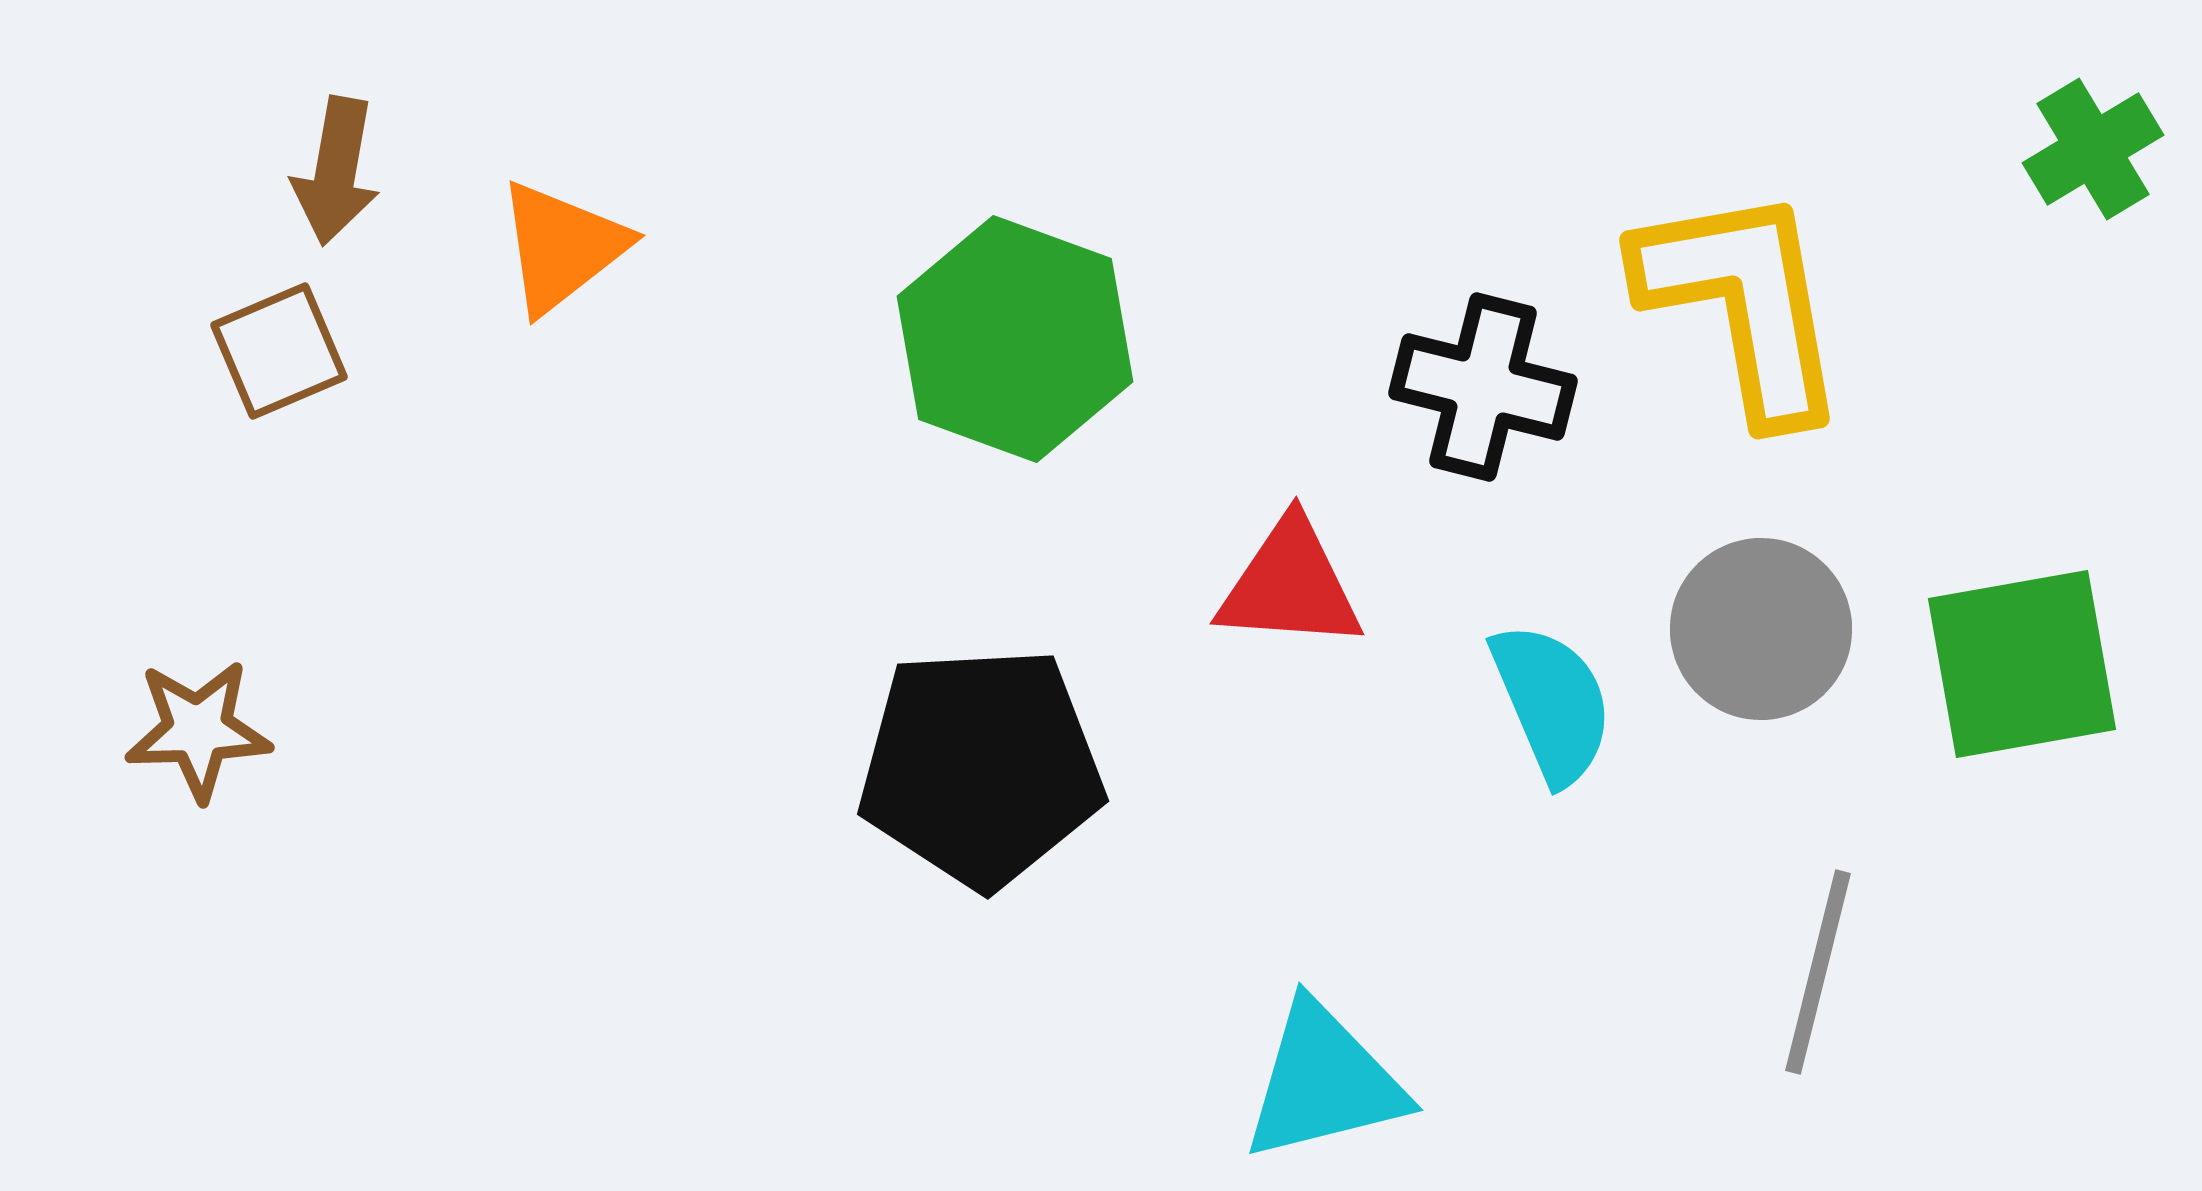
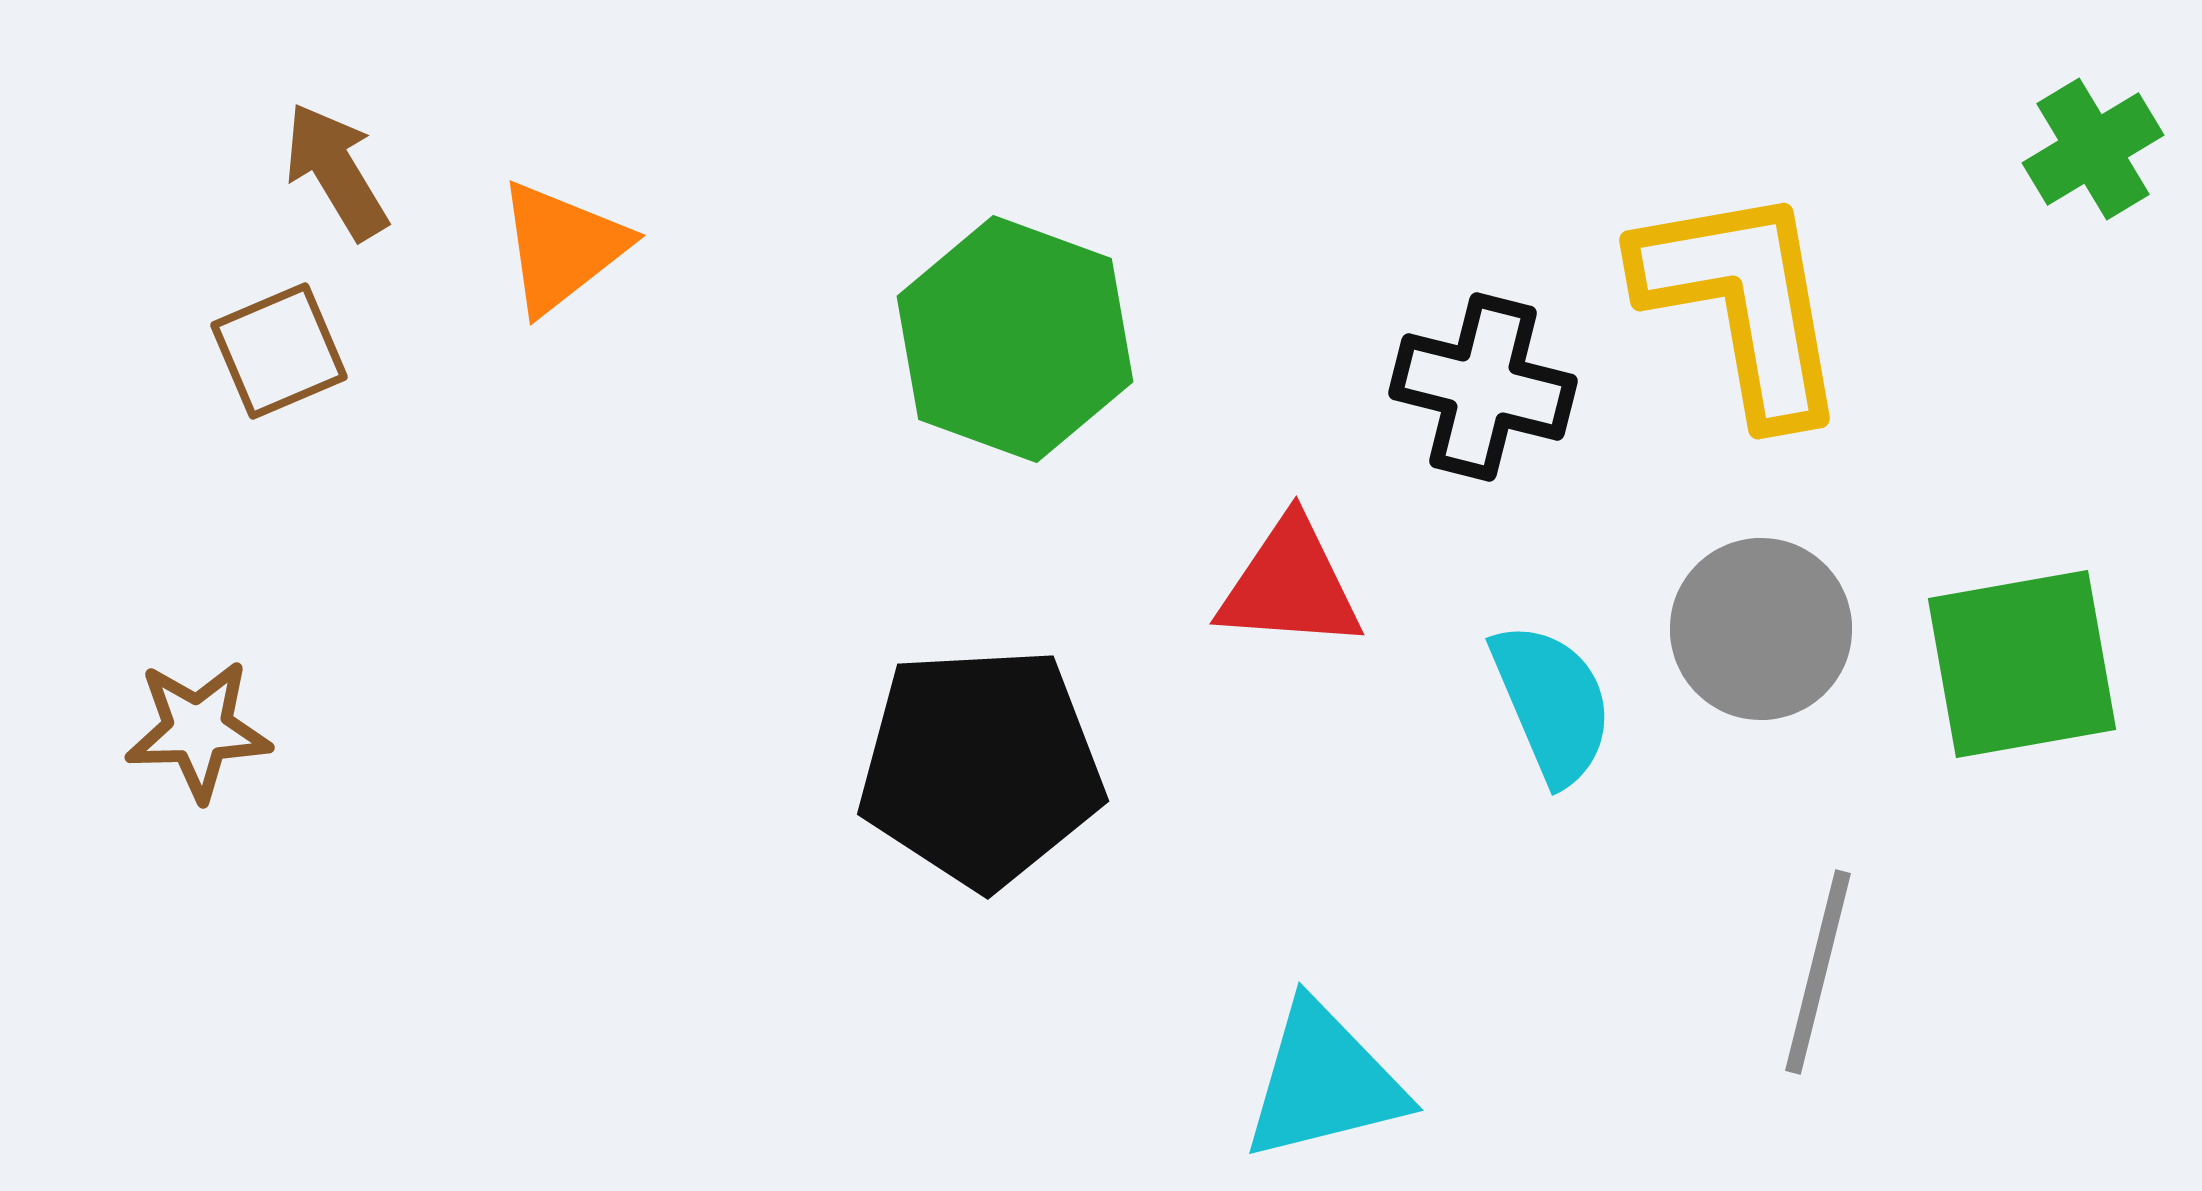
brown arrow: rotated 139 degrees clockwise
